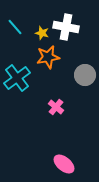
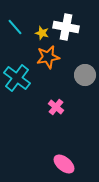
cyan cross: rotated 16 degrees counterclockwise
